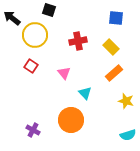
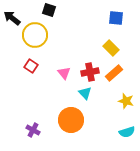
red cross: moved 12 px right, 31 px down
yellow rectangle: moved 1 px down
cyan semicircle: moved 1 px left, 3 px up
